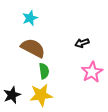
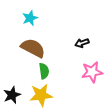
pink star: rotated 20 degrees clockwise
